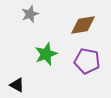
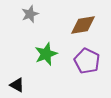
purple pentagon: rotated 15 degrees clockwise
